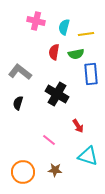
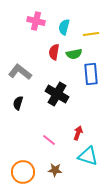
yellow line: moved 5 px right
green semicircle: moved 2 px left
red arrow: moved 7 px down; rotated 128 degrees counterclockwise
